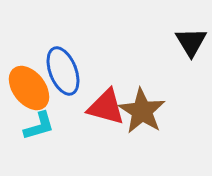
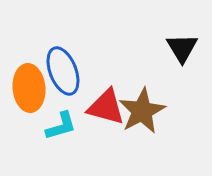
black triangle: moved 9 px left, 6 px down
orange ellipse: rotated 33 degrees clockwise
brown star: rotated 12 degrees clockwise
cyan L-shape: moved 22 px right
